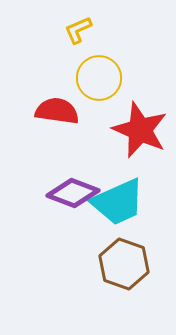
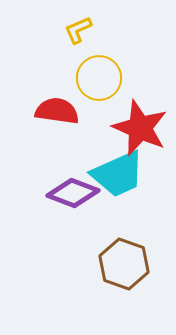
red star: moved 2 px up
cyan trapezoid: moved 28 px up
